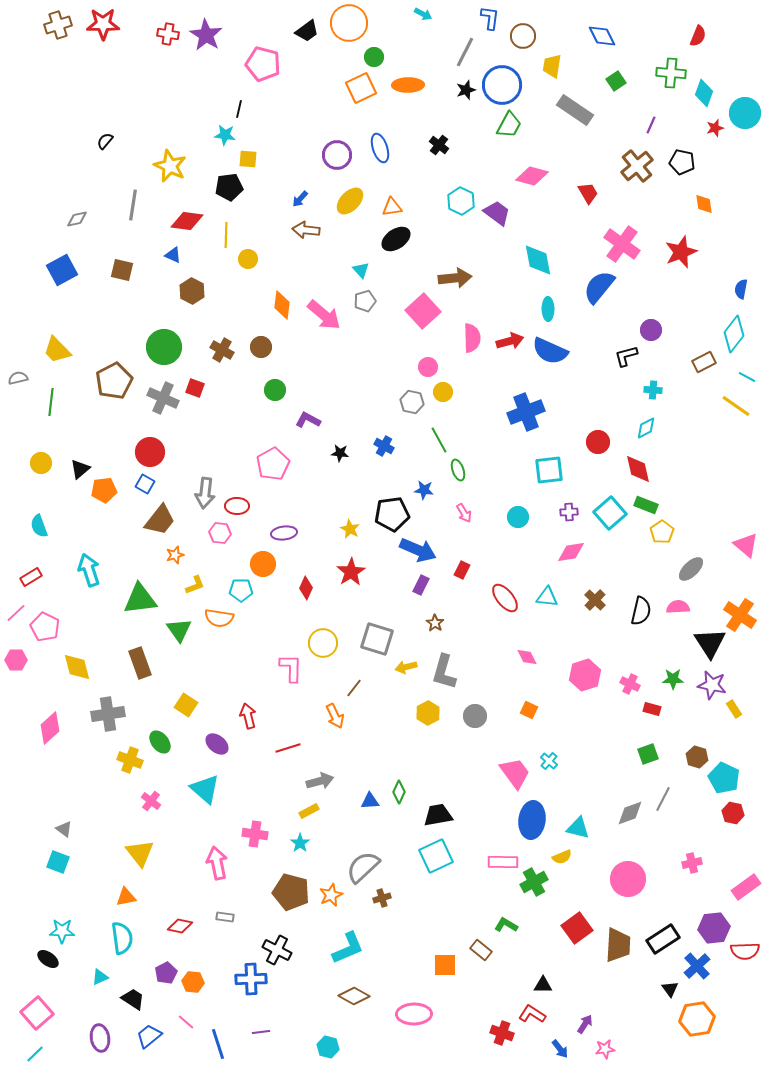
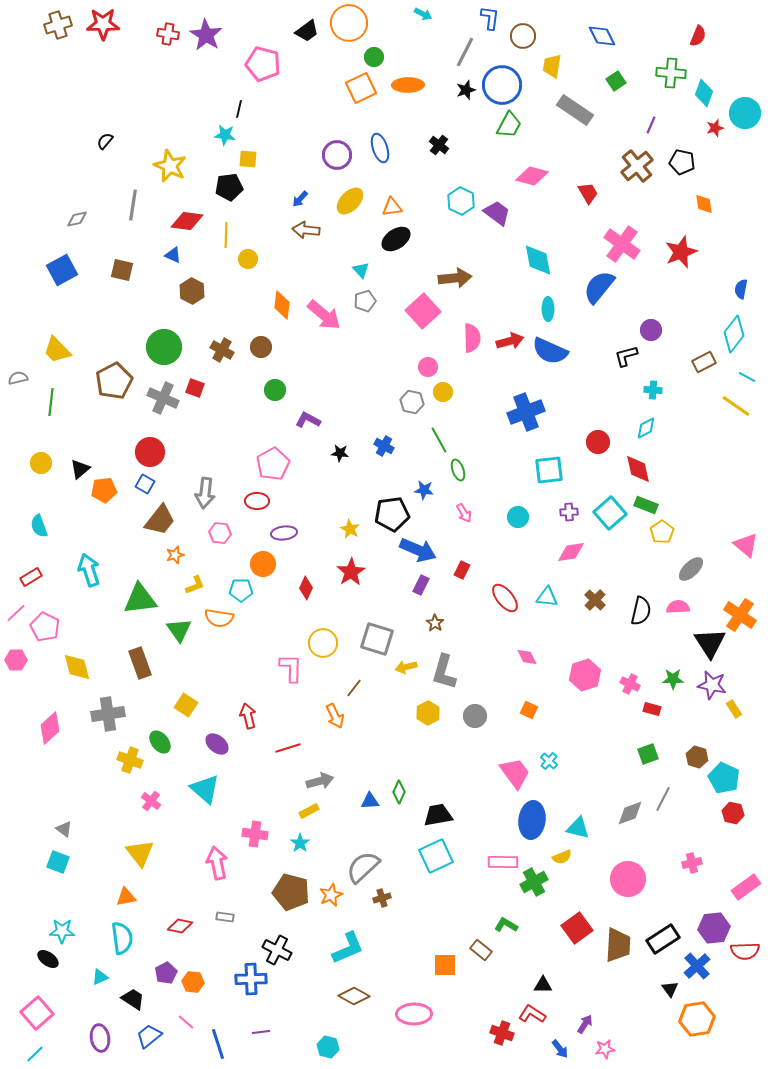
red ellipse at (237, 506): moved 20 px right, 5 px up
